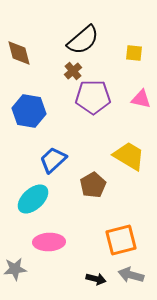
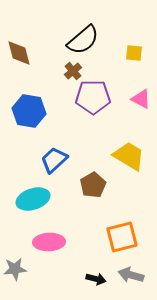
pink triangle: rotated 15 degrees clockwise
blue trapezoid: moved 1 px right
cyan ellipse: rotated 24 degrees clockwise
orange square: moved 1 px right, 3 px up
